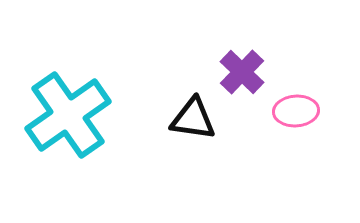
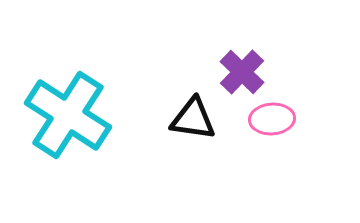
pink ellipse: moved 24 px left, 8 px down
cyan cross: rotated 22 degrees counterclockwise
